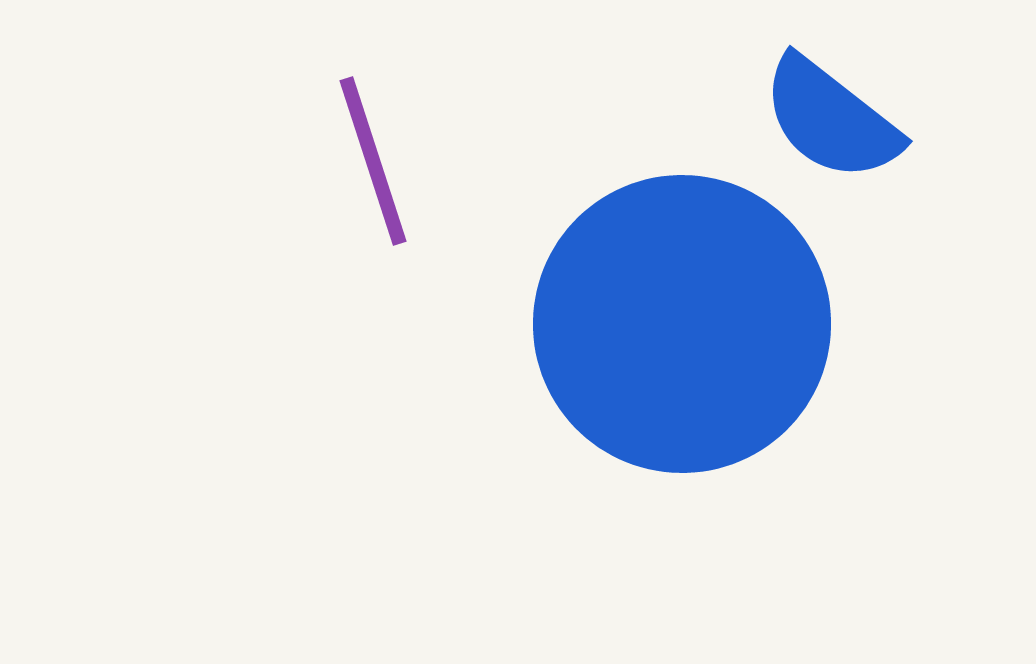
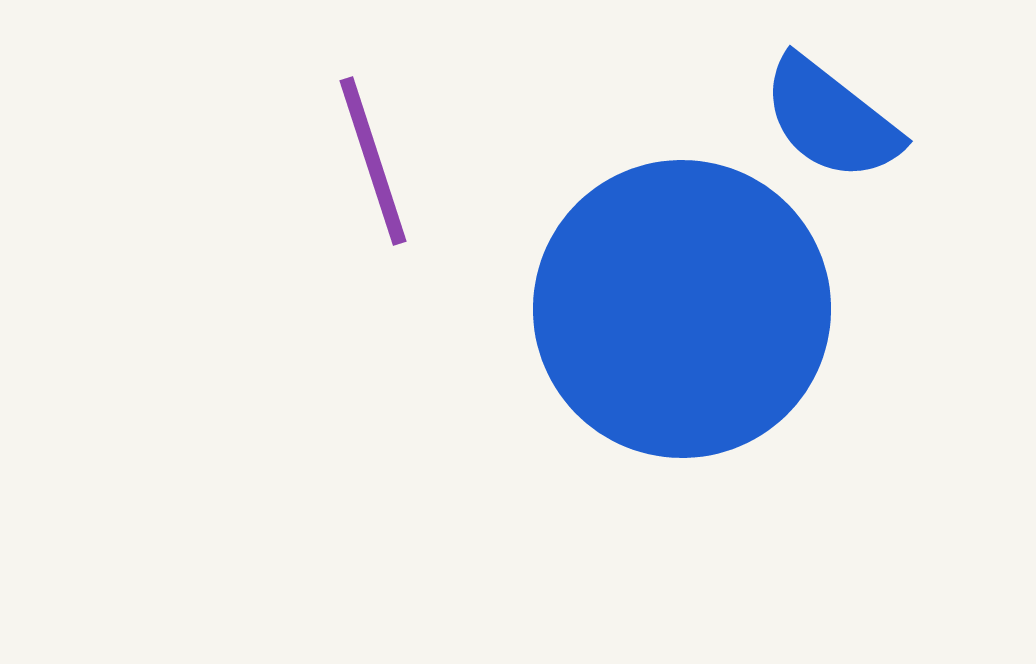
blue circle: moved 15 px up
